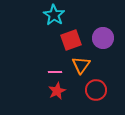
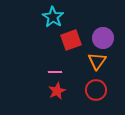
cyan star: moved 1 px left, 2 px down
orange triangle: moved 16 px right, 4 px up
